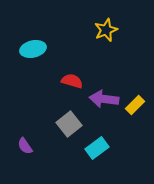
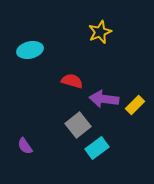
yellow star: moved 6 px left, 2 px down
cyan ellipse: moved 3 px left, 1 px down
gray square: moved 9 px right, 1 px down
